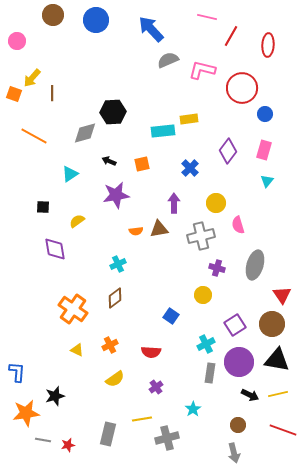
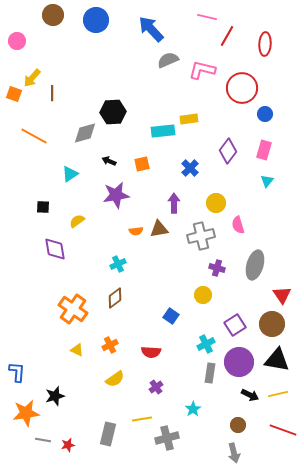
red line at (231, 36): moved 4 px left
red ellipse at (268, 45): moved 3 px left, 1 px up
